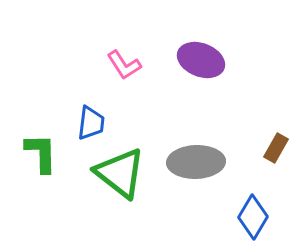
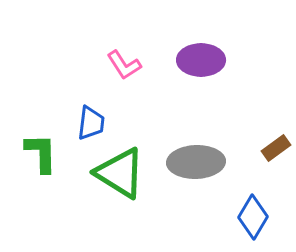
purple ellipse: rotated 21 degrees counterclockwise
brown rectangle: rotated 24 degrees clockwise
green triangle: rotated 6 degrees counterclockwise
